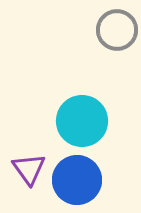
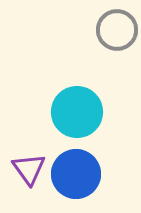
cyan circle: moved 5 px left, 9 px up
blue circle: moved 1 px left, 6 px up
